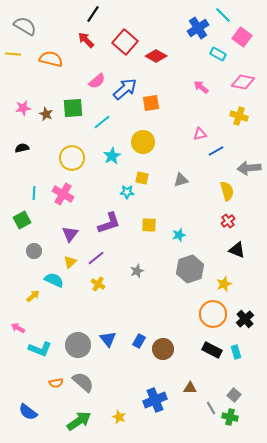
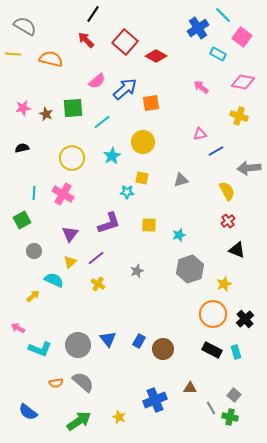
yellow semicircle at (227, 191): rotated 12 degrees counterclockwise
